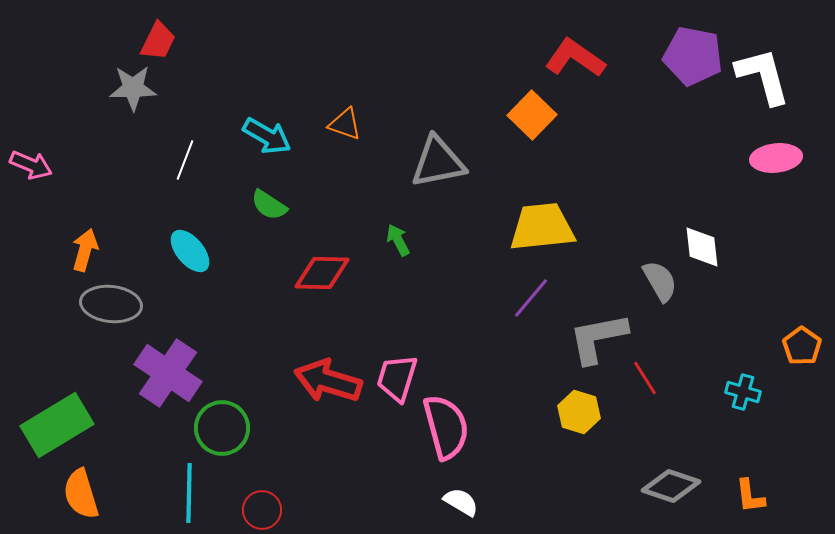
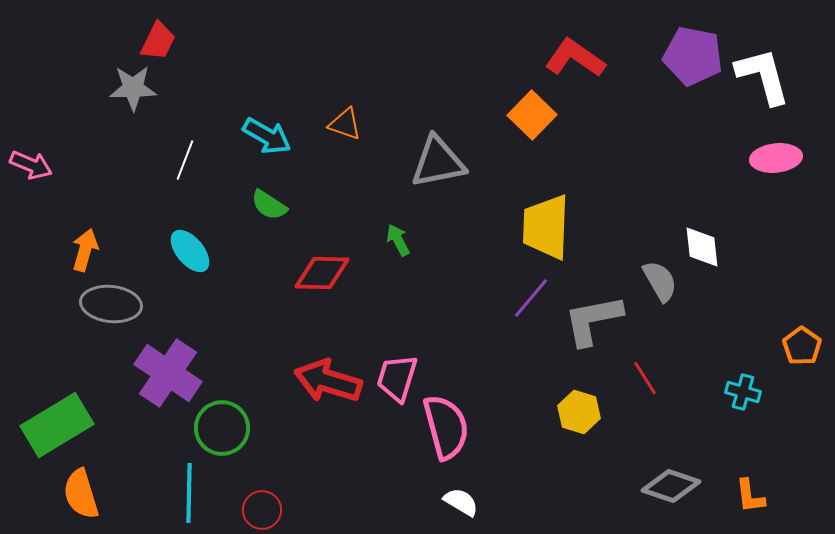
yellow trapezoid: moved 4 px right; rotated 82 degrees counterclockwise
gray L-shape: moved 5 px left, 18 px up
